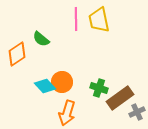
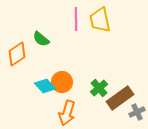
yellow trapezoid: moved 1 px right
green cross: rotated 30 degrees clockwise
